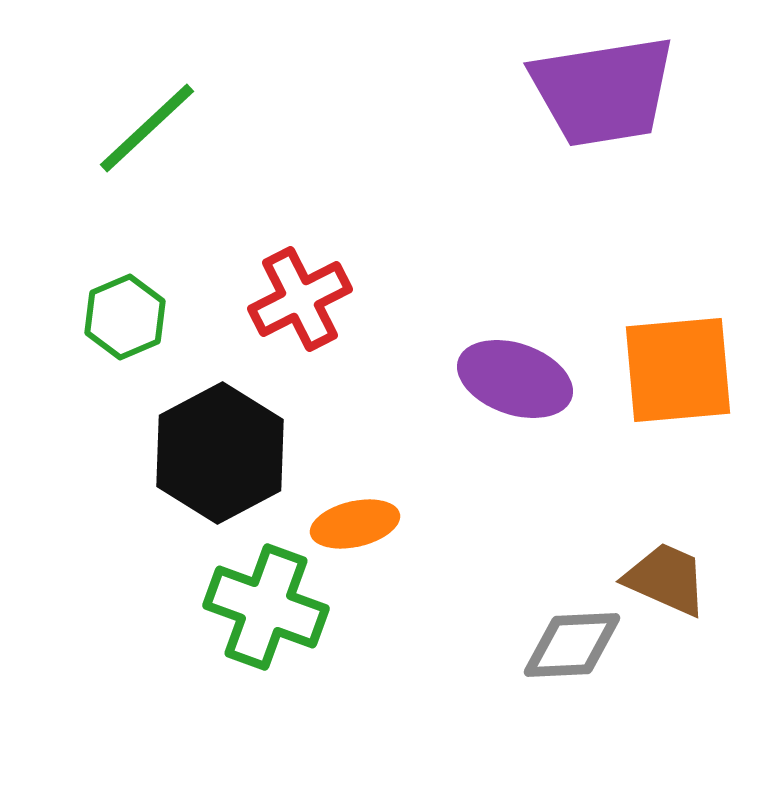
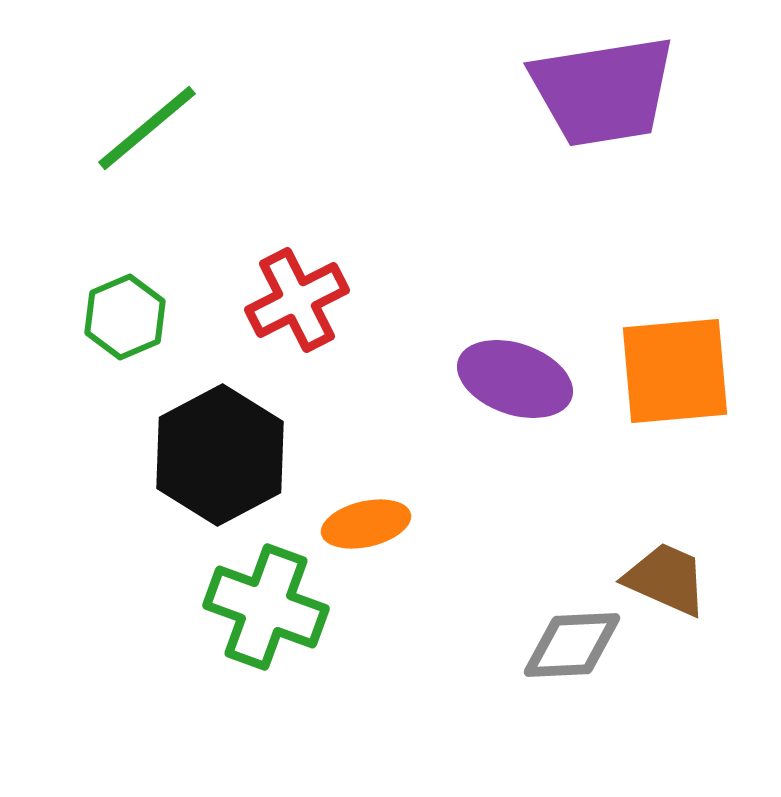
green line: rotated 3 degrees clockwise
red cross: moved 3 px left, 1 px down
orange square: moved 3 px left, 1 px down
black hexagon: moved 2 px down
orange ellipse: moved 11 px right
